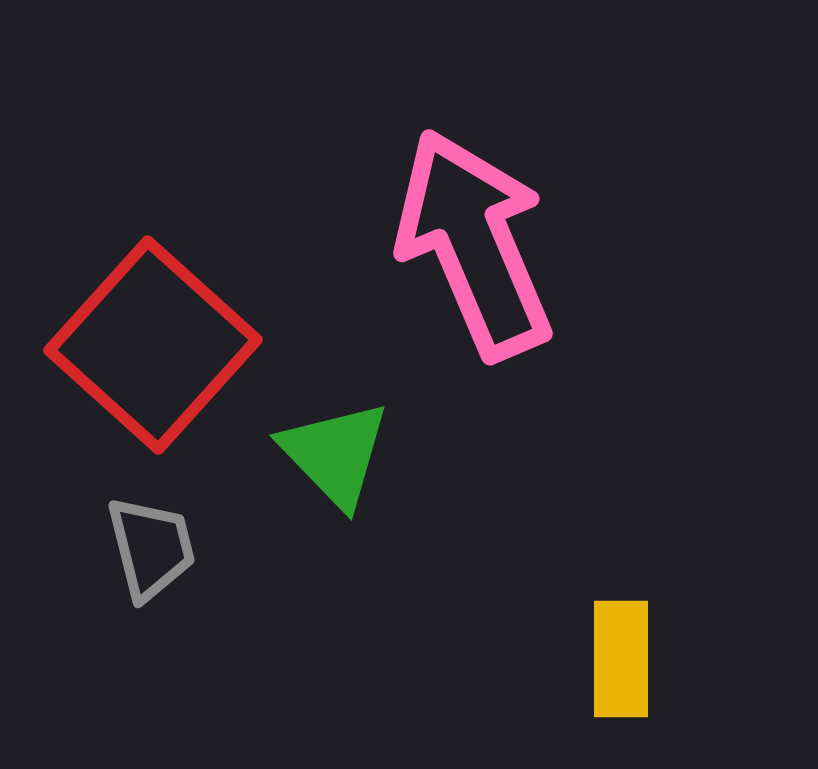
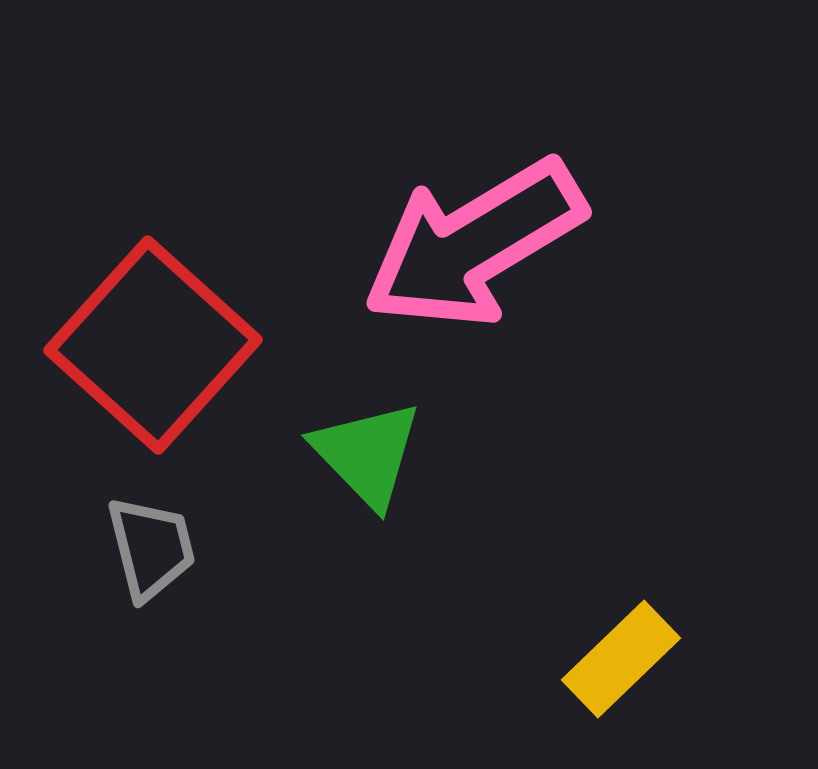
pink arrow: rotated 98 degrees counterclockwise
green triangle: moved 32 px right
yellow rectangle: rotated 46 degrees clockwise
